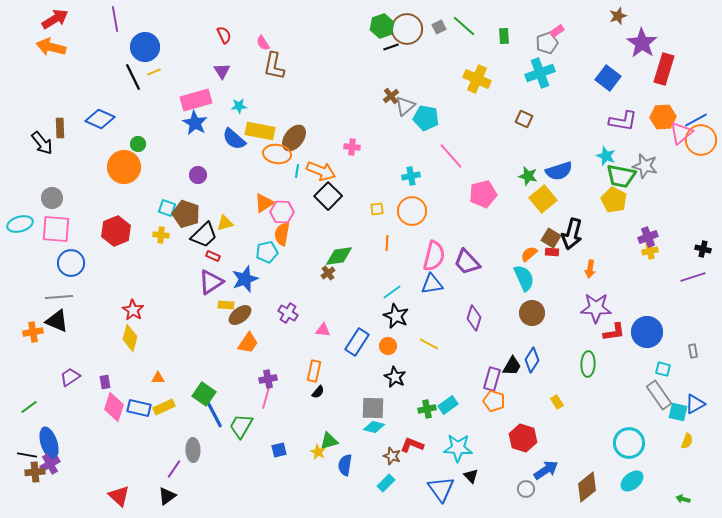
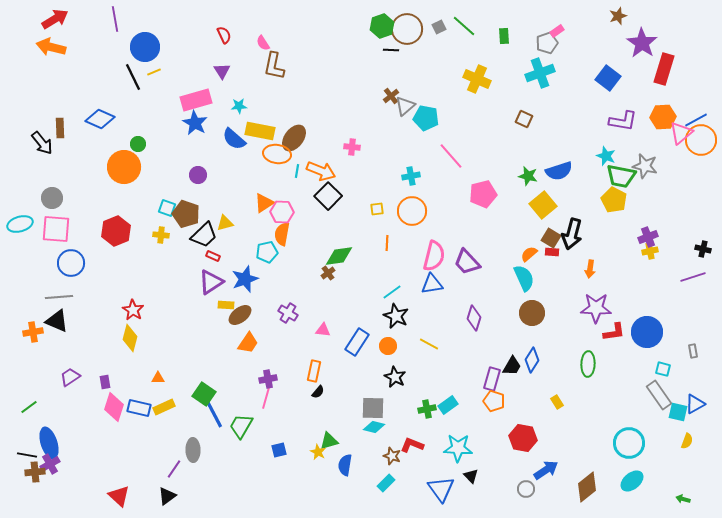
black line at (391, 47): moved 3 px down; rotated 21 degrees clockwise
yellow square at (543, 199): moved 6 px down
red hexagon at (523, 438): rotated 8 degrees counterclockwise
